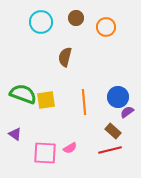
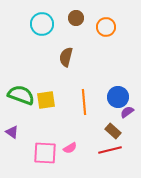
cyan circle: moved 1 px right, 2 px down
brown semicircle: moved 1 px right
green semicircle: moved 2 px left, 1 px down
purple triangle: moved 3 px left, 2 px up
